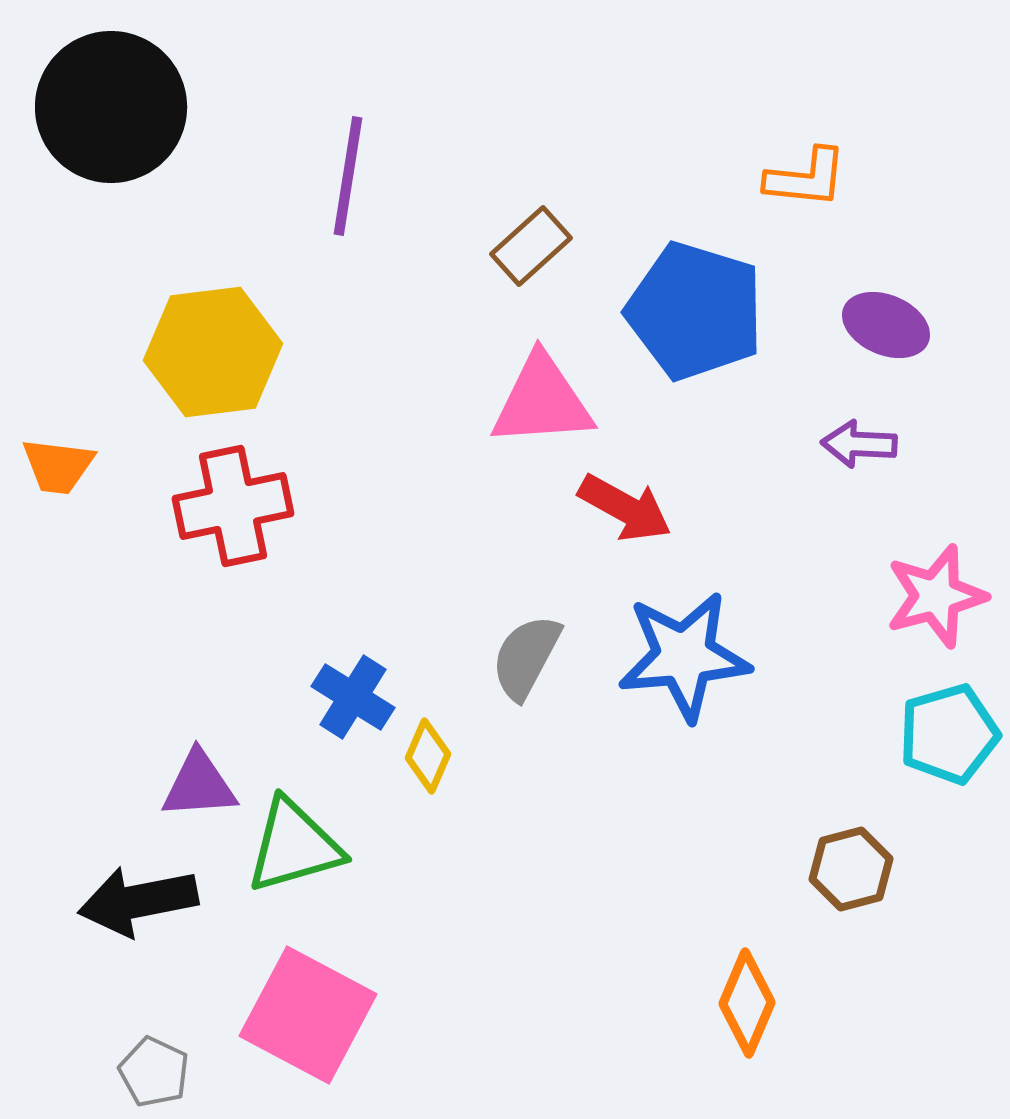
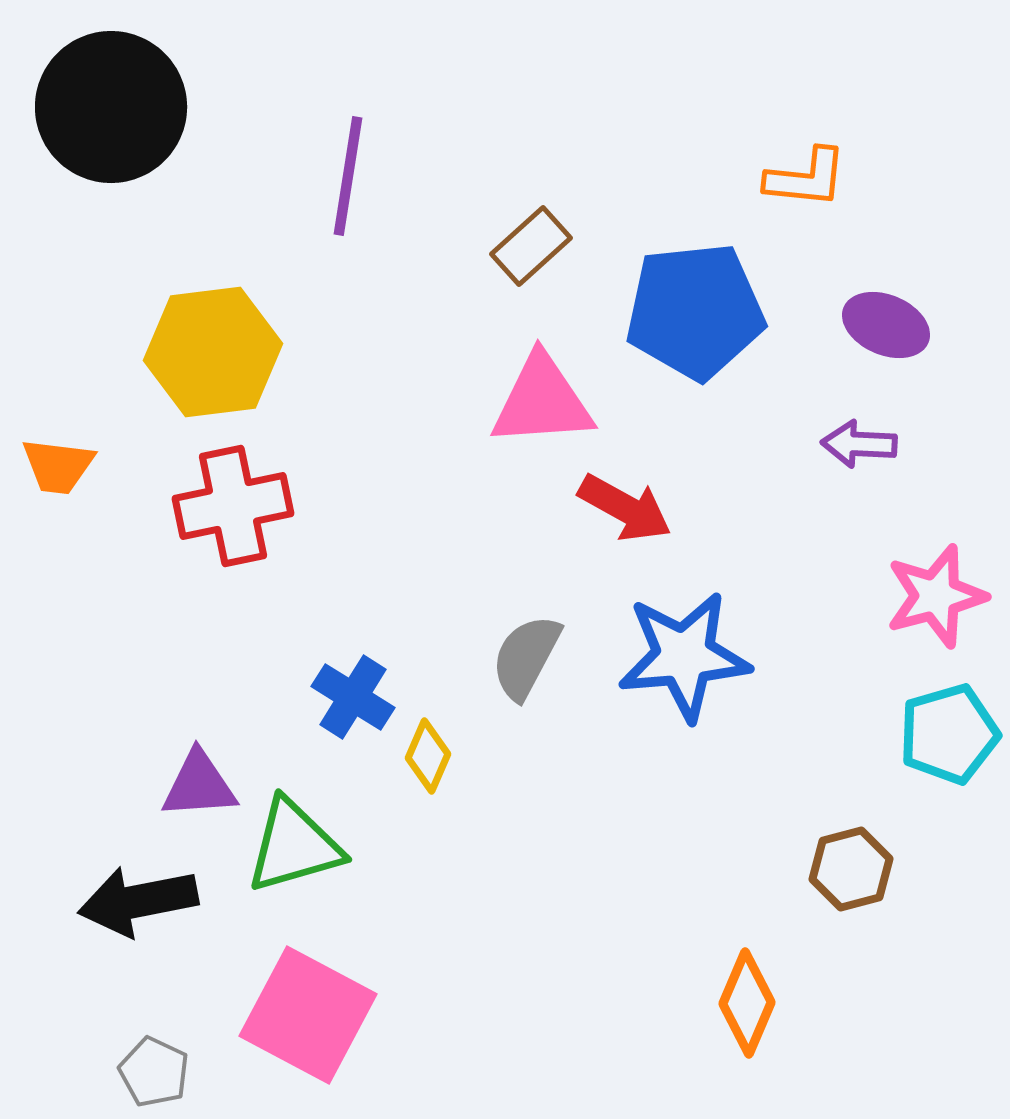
blue pentagon: rotated 23 degrees counterclockwise
